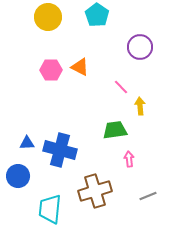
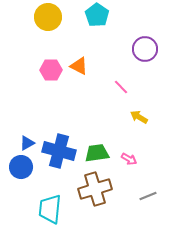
purple circle: moved 5 px right, 2 px down
orange triangle: moved 1 px left, 1 px up
yellow arrow: moved 1 px left, 11 px down; rotated 54 degrees counterclockwise
green trapezoid: moved 18 px left, 23 px down
blue triangle: rotated 28 degrees counterclockwise
blue cross: moved 1 px left, 1 px down
pink arrow: rotated 126 degrees clockwise
blue circle: moved 3 px right, 9 px up
brown cross: moved 2 px up
